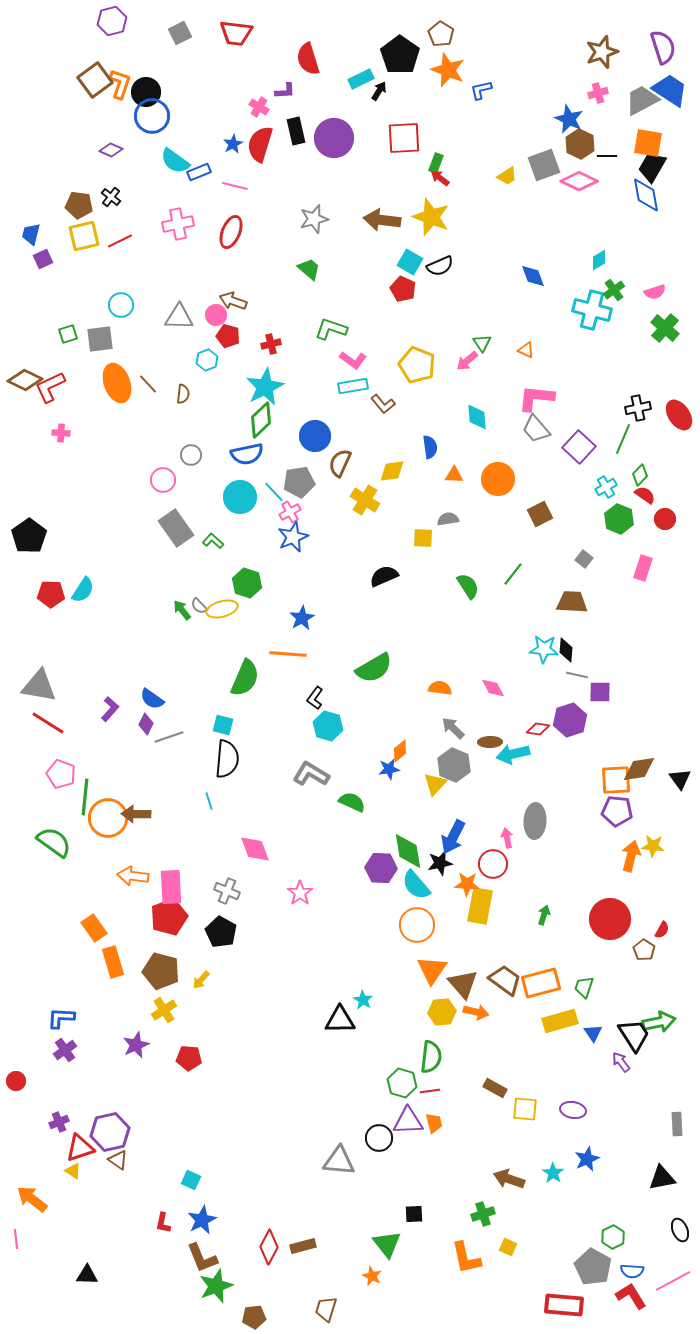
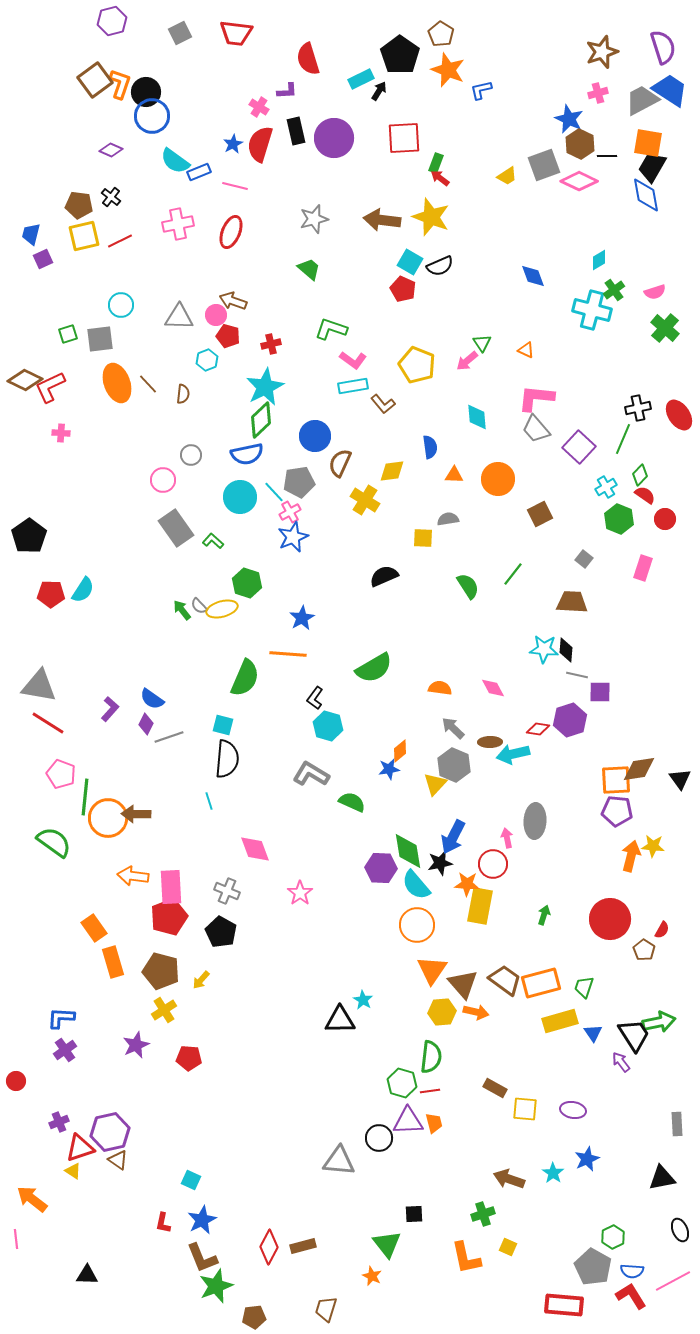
purple L-shape at (285, 91): moved 2 px right
